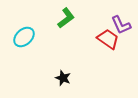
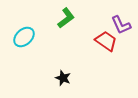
red trapezoid: moved 2 px left, 2 px down
